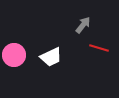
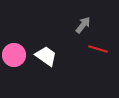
red line: moved 1 px left, 1 px down
white trapezoid: moved 5 px left, 1 px up; rotated 120 degrees counterclockwise
